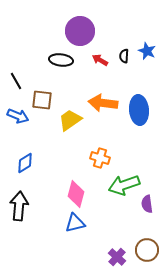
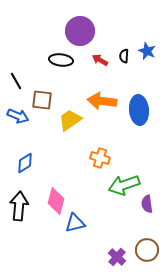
orange arrow: moved 1 px left, 2 px up
pink diamond: moved 20 px left, 7 px down
